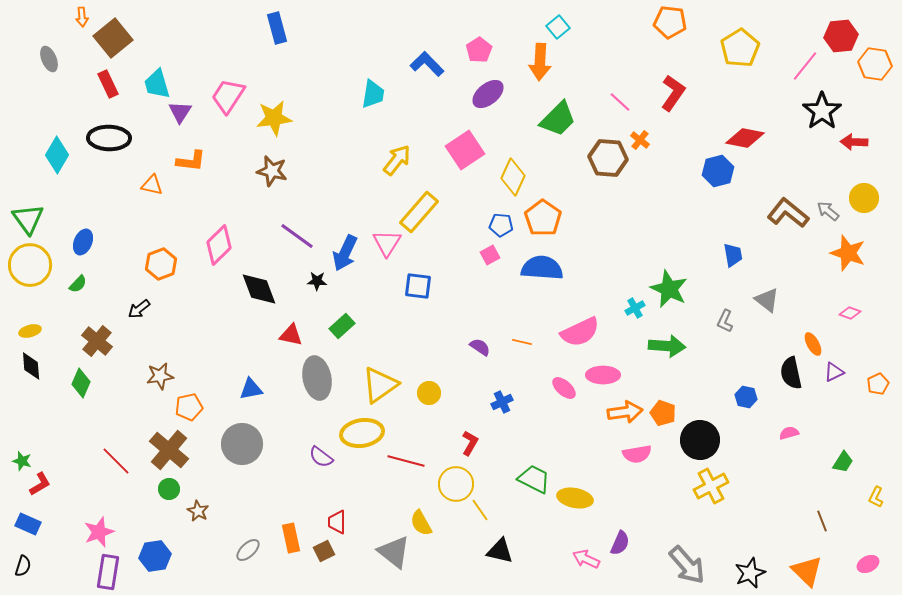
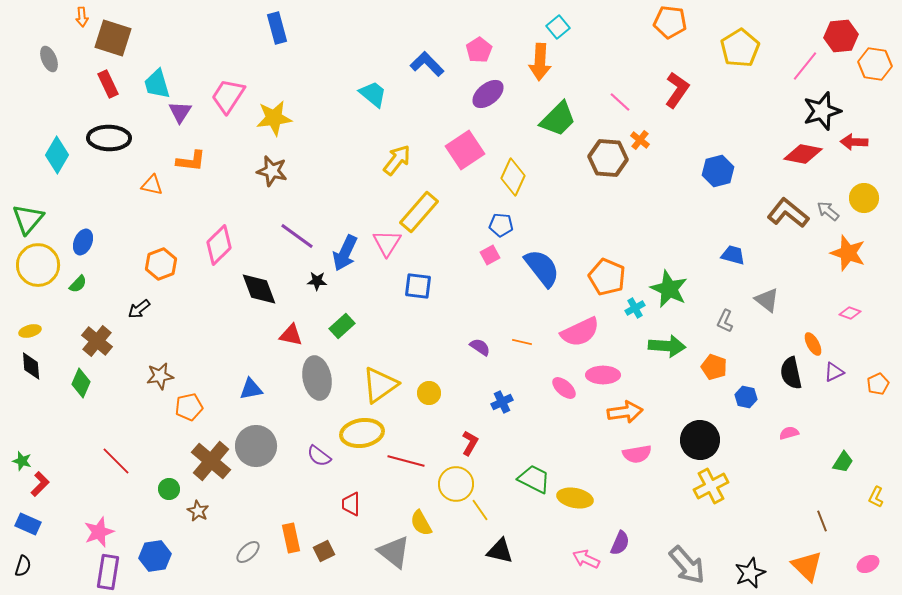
brown square at (113, 38): rotated 33 degrees counterclockwise
red L-shape at (673, 93): moved 4 px right, 3 px up
cyan trapezoid at (373, 94): rotated 60 degrees counterclockwise
black star at (822, 111): rotated 18 degrees clockwise
red diamond at (745, 138): moved 58 px right, 16 px down
orange pentagon at (543, 218): moved 64 px right, 59 px down; rotated 12 degrees counterclockwise
green triangle at (28, 219): rotated 16 degrees clockwise
blue trapezoid at (733, 255): rotated 65 degrees counterclockwise
yellow circle at (30, 265): moved 8 px right
blue semicircle at (542, 268): rotated 48 degrees clockwise
orange pentagon at (663, 413): moved 51 px right, 46 px up
gray circle at (242, 444): moved 14 px right, 2 px down
brown cross at (169, 450): moved 42 px right, 11 px down
purple semicircle at (321, 457): moved 2 px left, 1 px up
red L-shape at (40, 484): rotated 15 degrees counterclockwise
red trapezoid at (337, 522): moved 14 px right, 18 px up
gray ellipse at (248, 550): moved 2 px down
orange triangle at (807, 571): moved 5 px up
